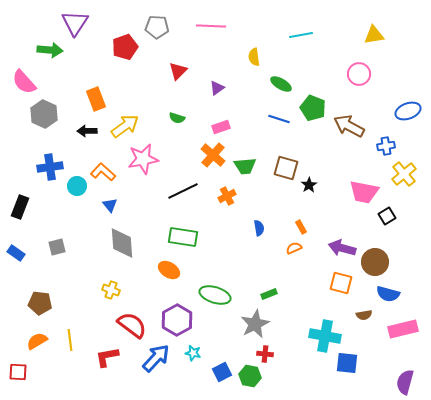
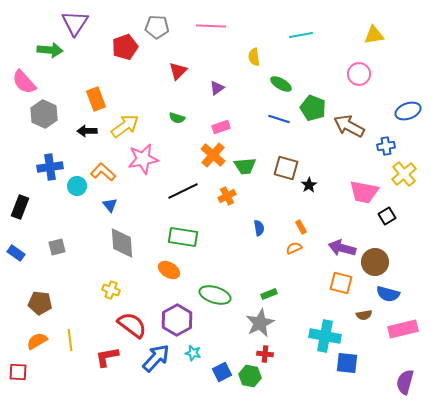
gray star at (255, 324): moved 5 px right, 1 px up
